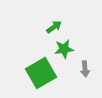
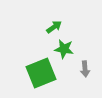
green star: rotated 18 degrees clockwise
green square: rotated 8 degrees clockwise
